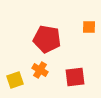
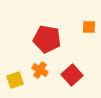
red square: moved 3 px left, 2 px up; rotated 35 degrees counterclockwise
